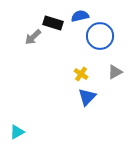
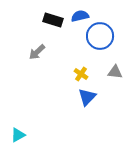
black rectangle: moved 3 px up
gray arrow: moved 4 px right, 15 px down
gray triangle: rotated 35 degrees clockwise
cyan triangle: moved 1 px right, 3 px down
